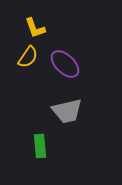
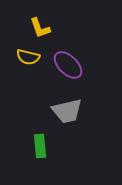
yellow L-shape: moved 5 px right
yellow semicircle: rotated 70 degrees clockwise
purple ellipse: moved 3 px right, 1 px down
